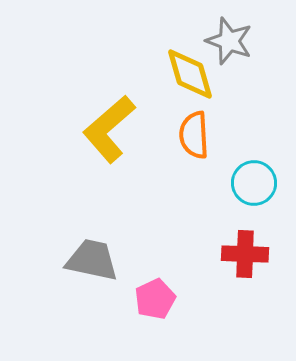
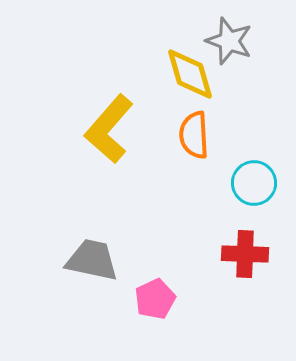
yellow L-shape: rotated 8 degrees counterclockwise
